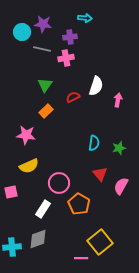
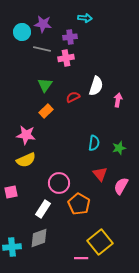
yellow semicircle: moved 3 px left, 6 px up
gray diamond: moved 1 px right, 1 px up
